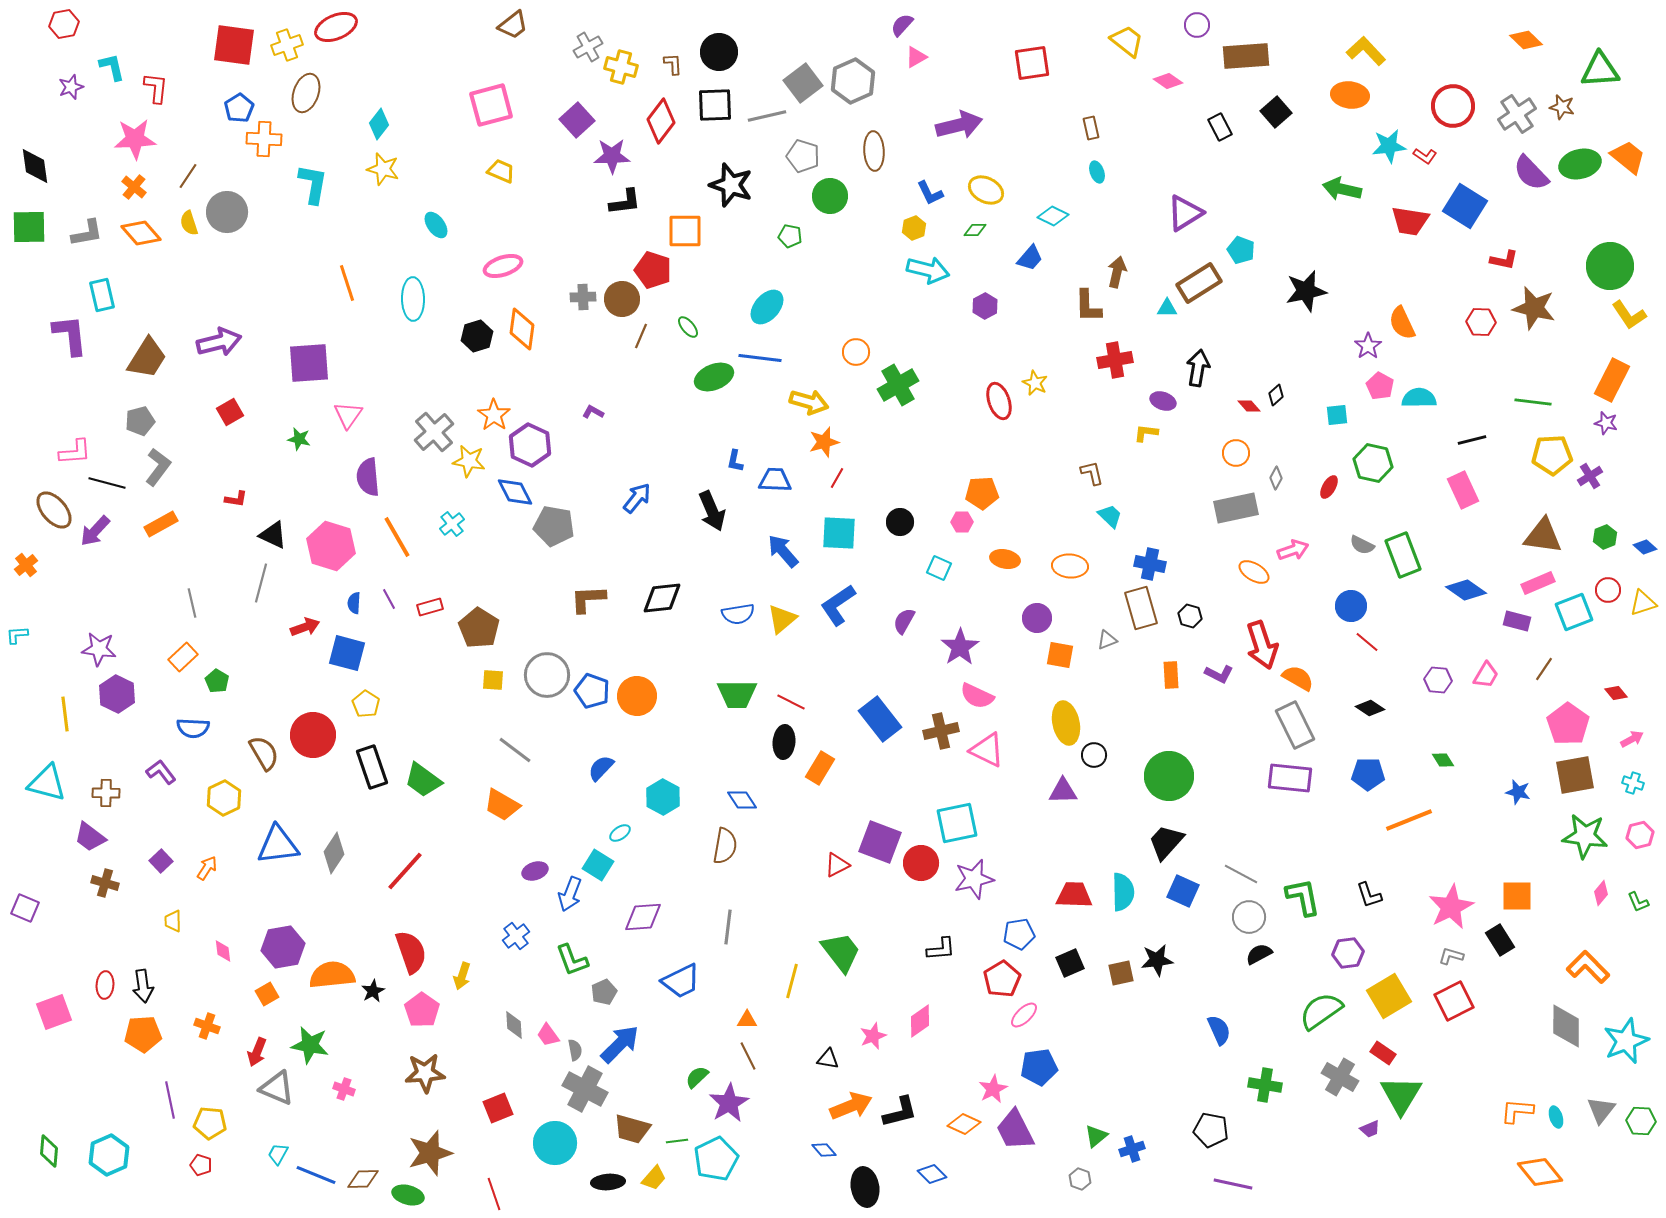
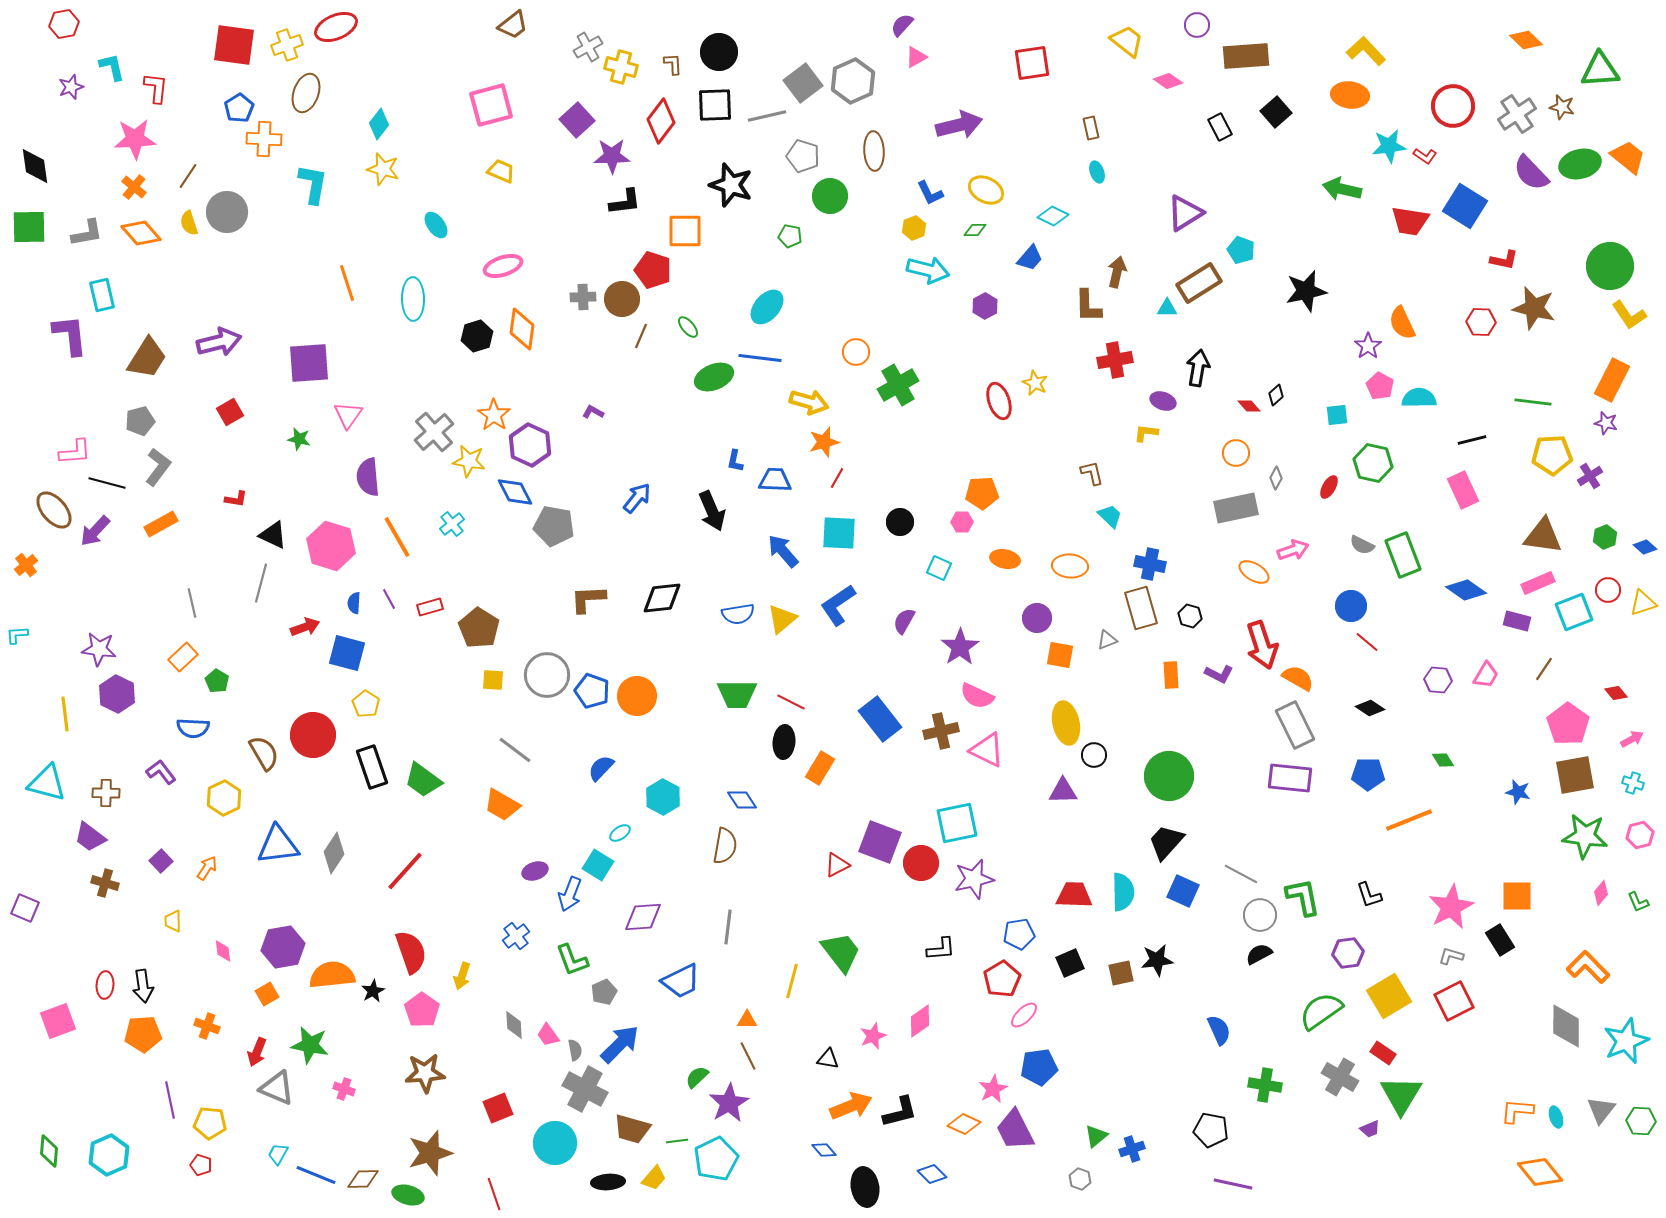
gray circle at (1249, 917): moved 11 px right, 2 px up
pink square at (54, 1012): moved 4 px right, 9 px down
